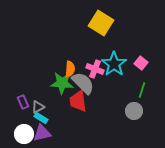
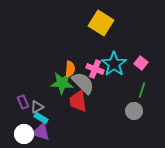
gray triangle: moved 1 px left
purple triangle: moved 1 px left, 1 px up; rotated 30 degrees clockwise
